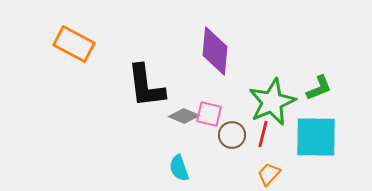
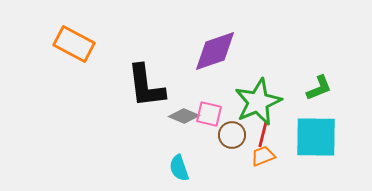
purple diamond: rotated 66 degrees clockwise
green star: moved 14 px left
orange trapezoid: moved 6 px left, 18 px up; rotated 25 degrees clockwise
